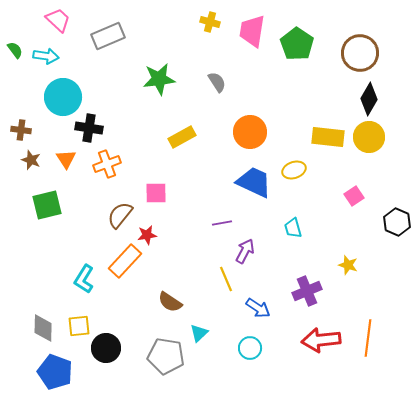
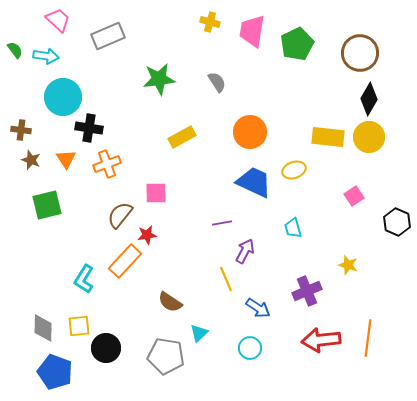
green pentagon at (297, 44): rotated 12 degrees clockwise
